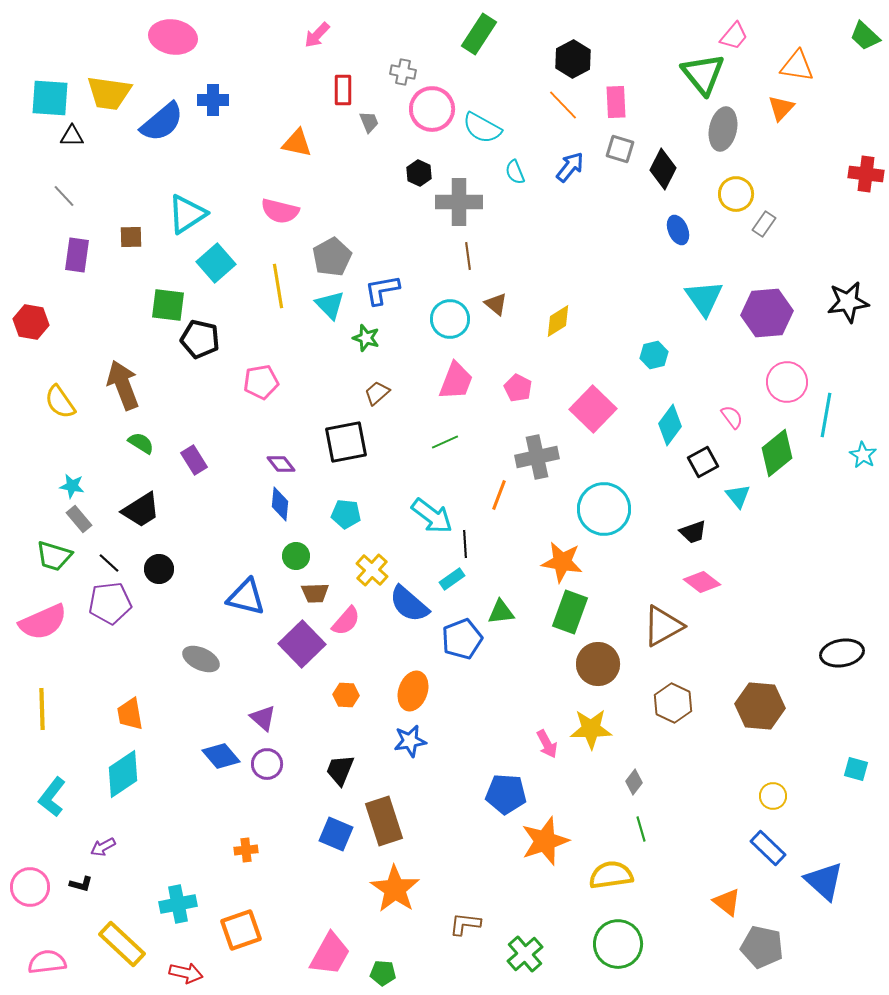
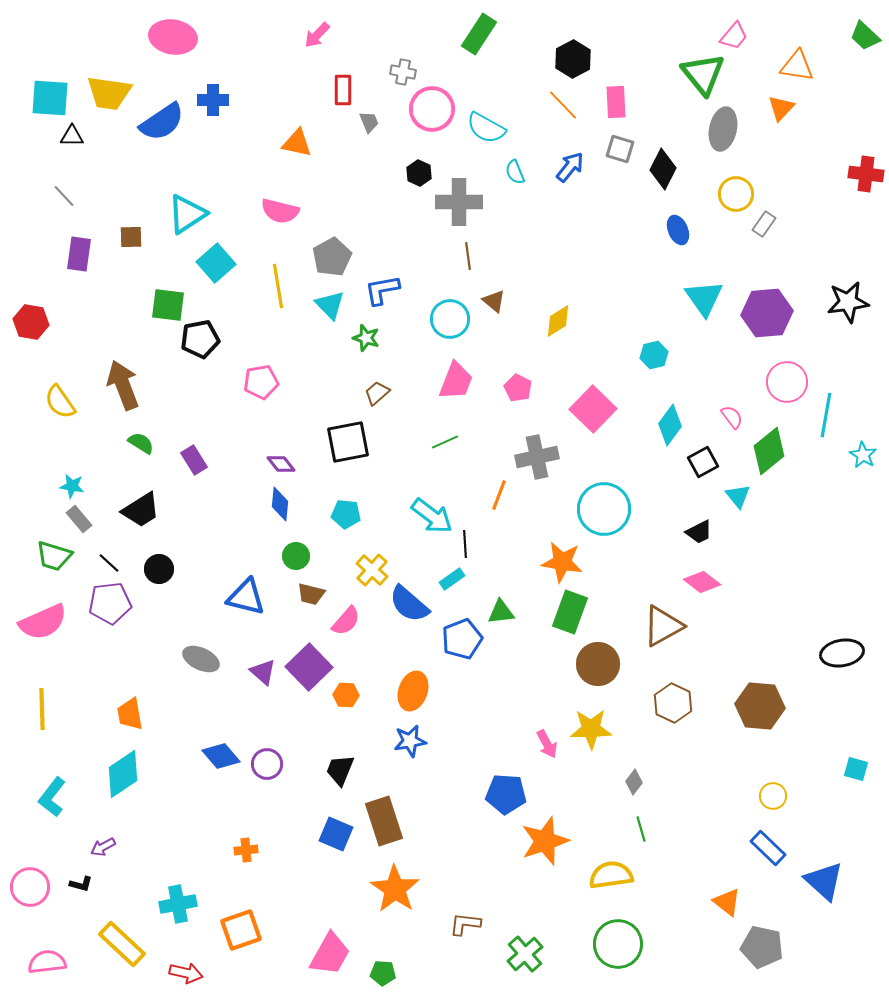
blue semicircle at (162, 122): rotated 6 degrees clockwise
cyan semicircle at (482, 128): moved 4 px right
purple rectangle at (77, 255): moved 2 px right, 1 px up
brown triangle at (496, 304): moved 2 px left, 3 px up
black pentagon at (200, 339): rotated 24 degrees counterclockwise
black square at (346, 442): moved 2 px right
green diamond at (777, 453): moved 8 px left, 2 px up
black trapezoid at (693, 532): moved 6 px right; rotated 8 degrees counterclockwise
brown trapezoid at (315, 593): moved 4 px left, 1 px down; rotated 16 degrees clockwise
purple square at (302, 644): moved 7 px right, 23 px down
purple triangle at (263, 718): moved 46 px up
